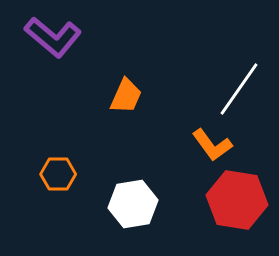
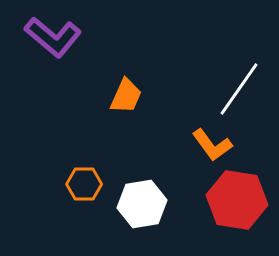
orange hexagon: moved 26 px right, 10 px down
white hexagon: moved 9 px right
